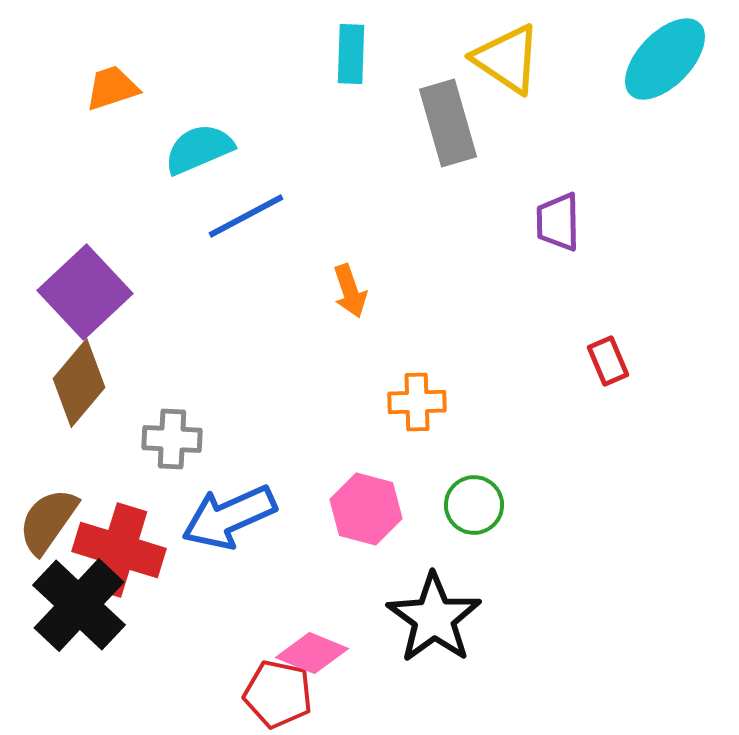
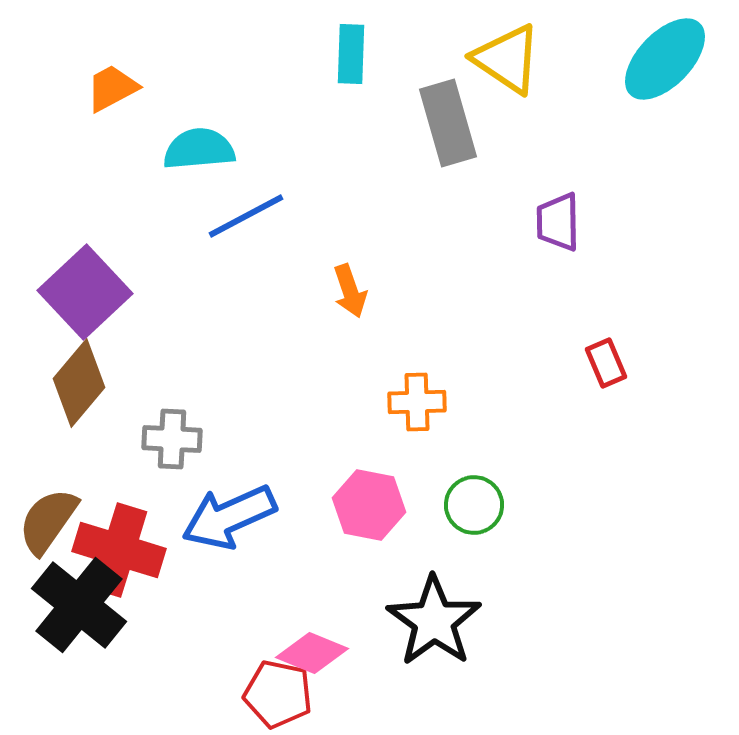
orange trapezoid: rotated 10 degrees counterclockwise
cyan semicircle: rotated 18 degrees clockwise
red rectangle: moved 2 px left, 2 px down
pink hexagon: moved 3 px right, 4 px up; rotated 4 degrees counterclockwise
black cross: rotated 4 degrees counterclockwise
black star: moved 3 px down
